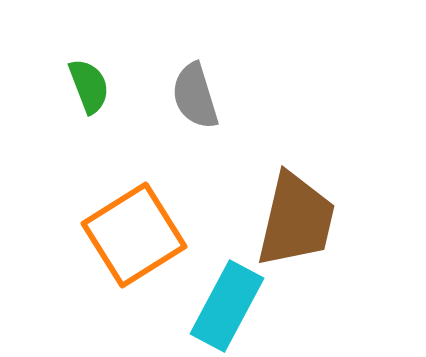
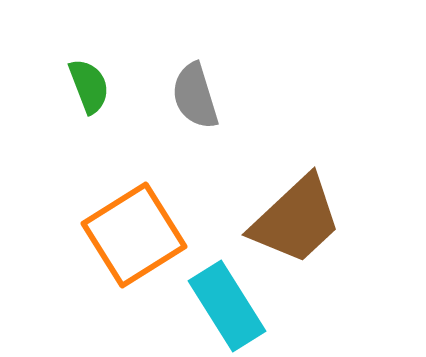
brown trapezoid: rotated 34 degrees clockwise
cyan rectangle: rotated 60 degrees counterclockwise
